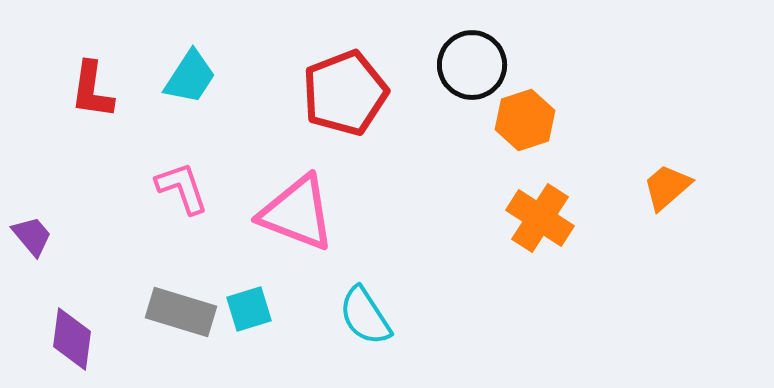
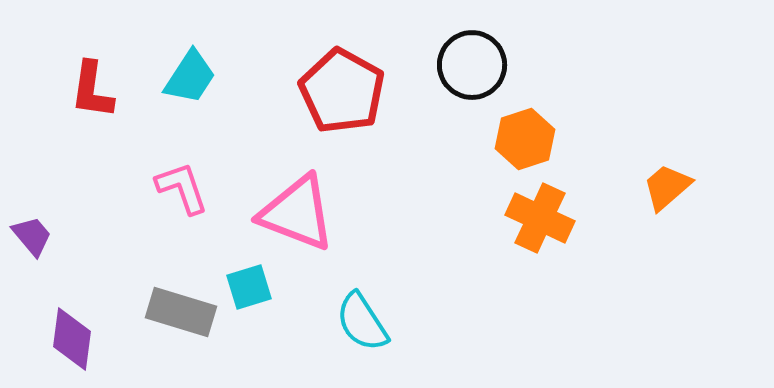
red pentagon: moved 3 px left, 2 px up; rotated 22 degrees counterclockwise
orange hexagon: moved 19 px down
orange cross: rotated 8 degrees counterclockwise
cyan square: moved 22 px up
cyan semicircle: moved 3 px left, 6 px down
